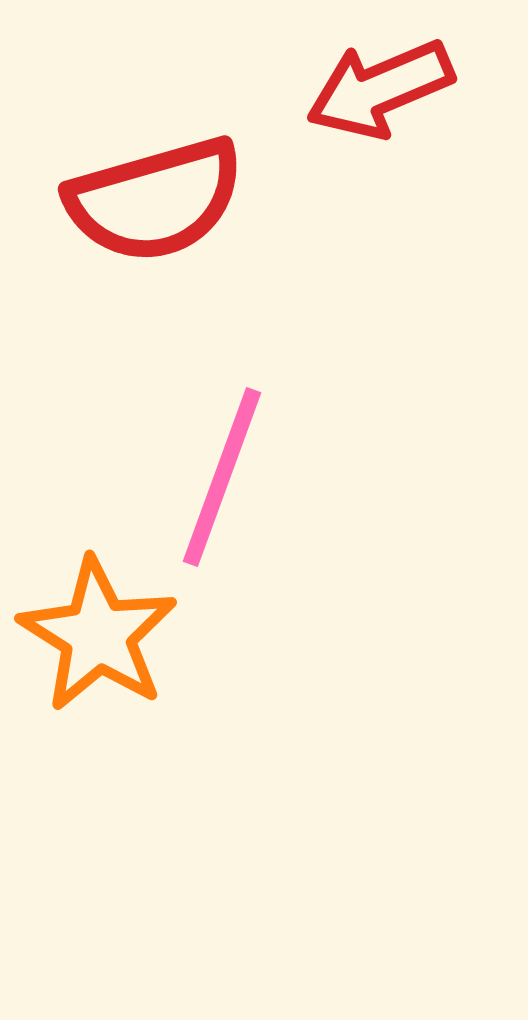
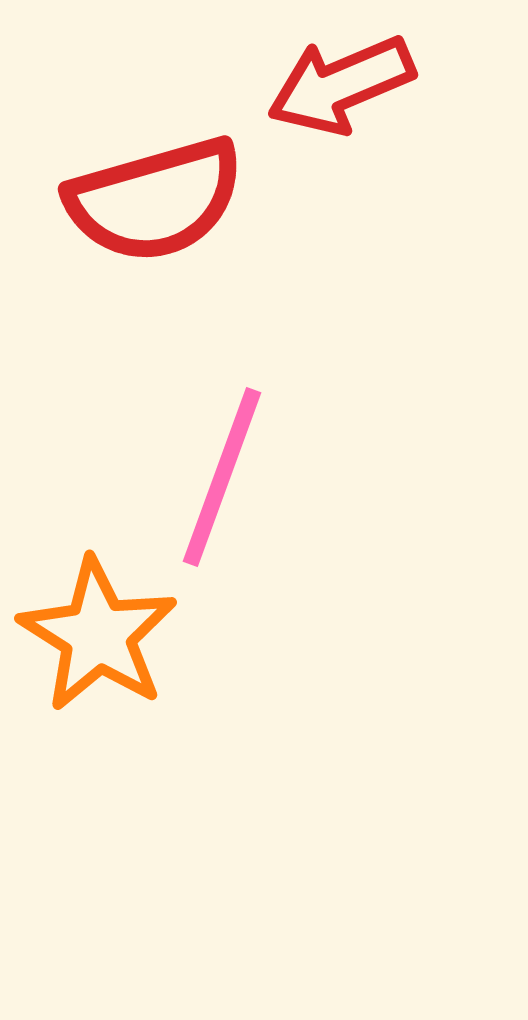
red arrow: moved 39 px left, 4 px up
